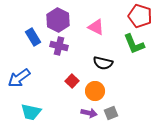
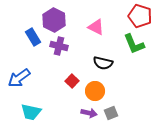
purple hexagon: moved 4 px left
